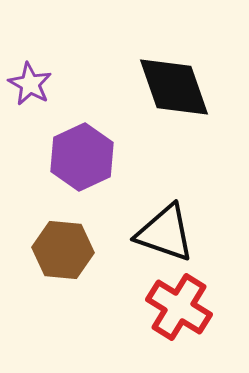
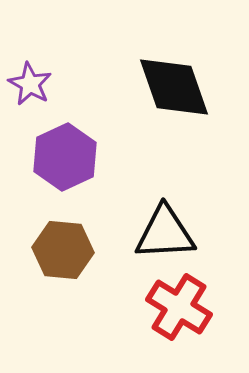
purple hexagon: moved 17 px left
black triangle: rotated 22 degrees counterclockwise
